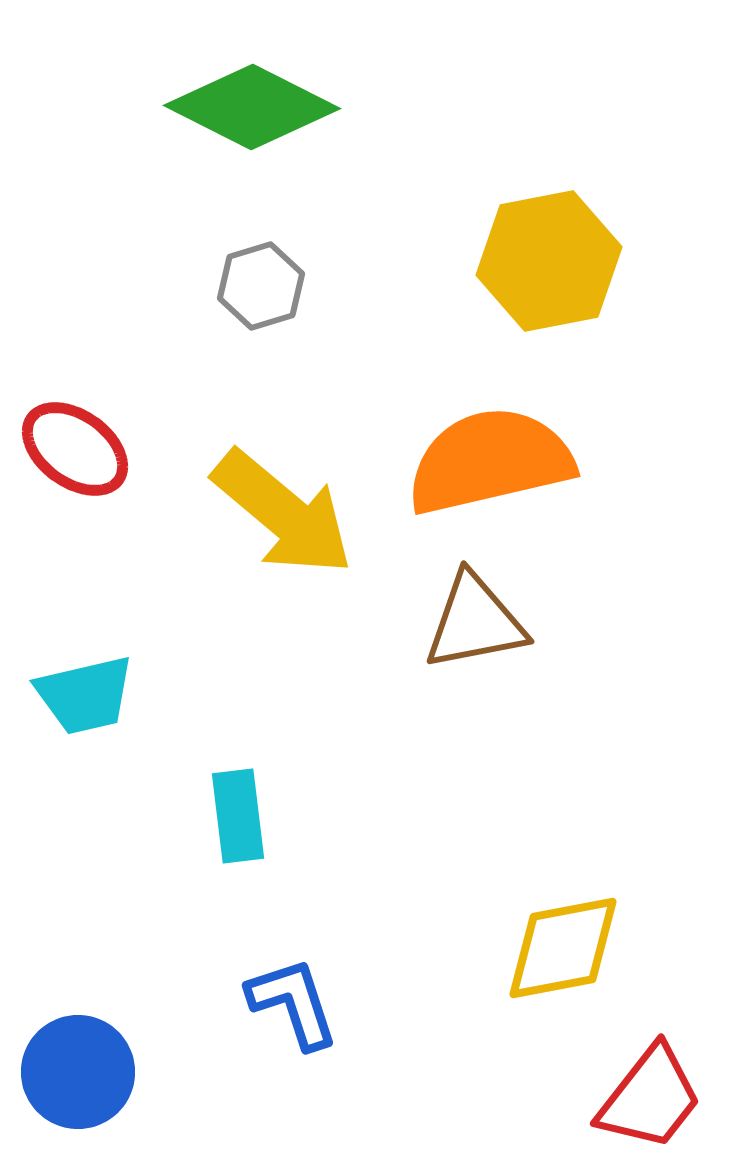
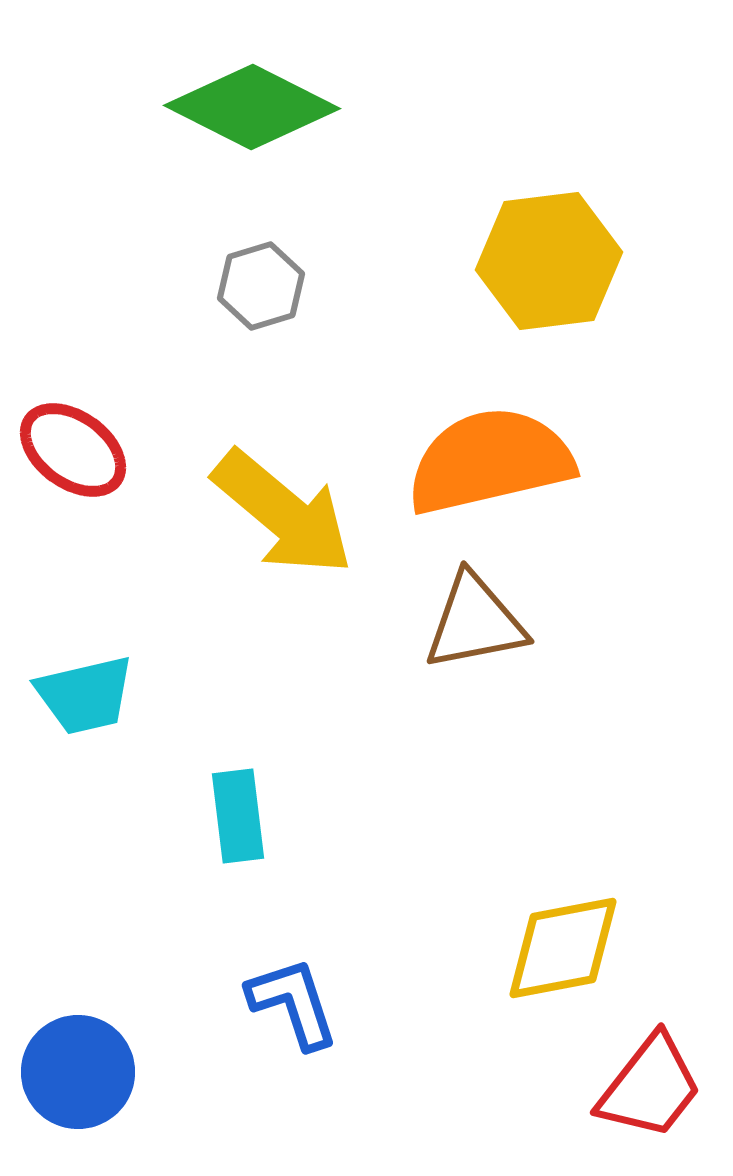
yellow hexagon: rotated 4 degrees clockwise
red ellipse: moved 2 px left, 1 px down
red trapezoid: moved 11 px up
